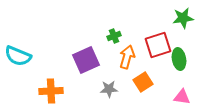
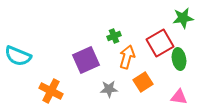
red square: moved 2 px right, 2 px up; rotated 12 degrees counterclockwise
orange cross: rotated 30 degrees clockwise
pink triangle: moved 3 px left
